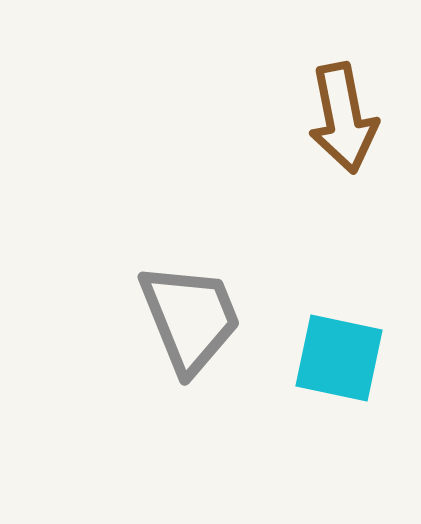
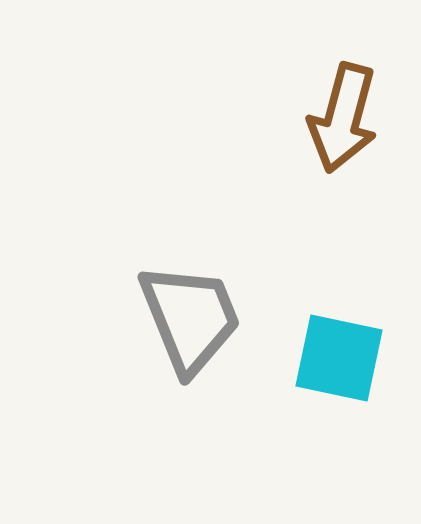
brown arrow: rotated 26 degrees clockwise
